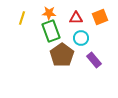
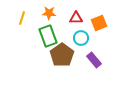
orange square: moved 1 px left, 6 px down
green rectangle: moved 3 px left, 5 px down
